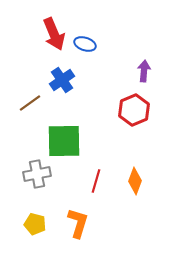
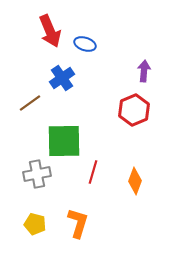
red arrow: moved 4 px left, 3 px up
blue cross: moved 2 px up
red line: moved 3 px left, 9 px up
